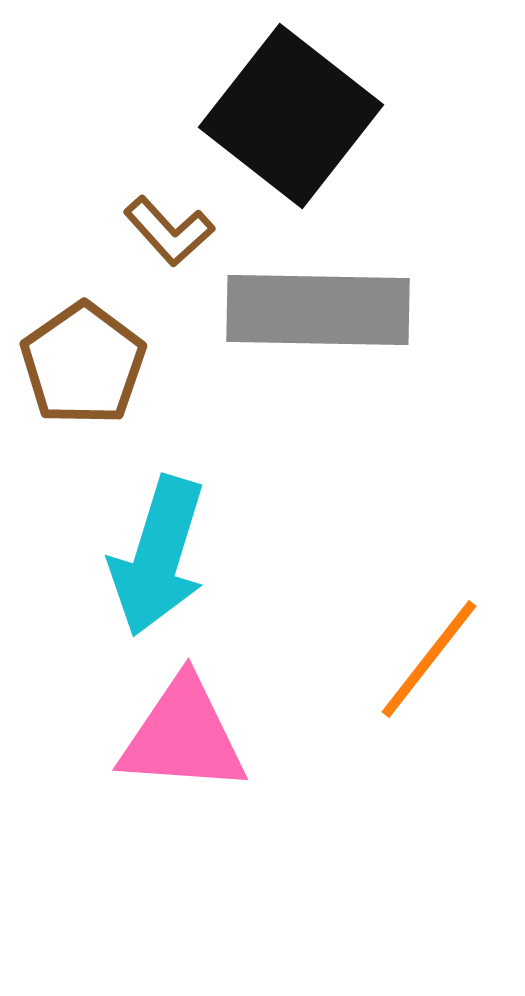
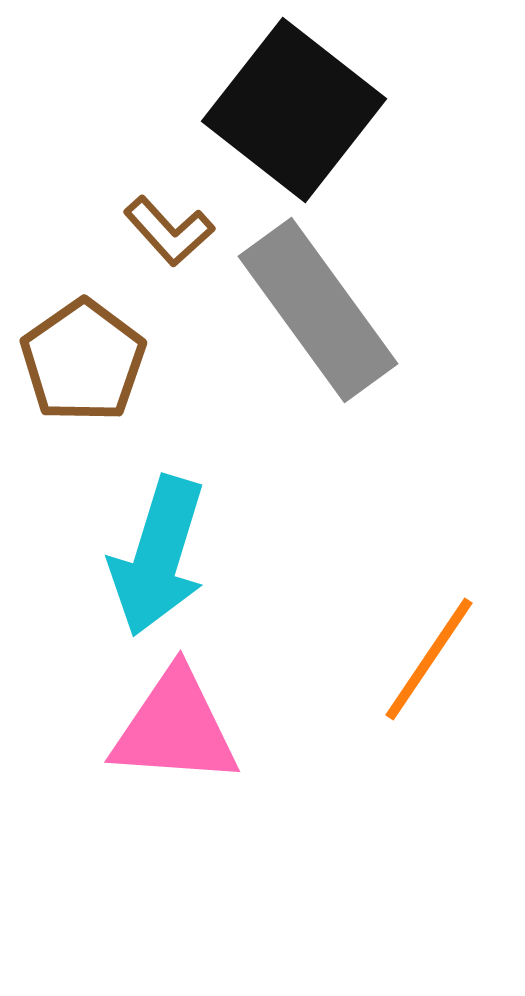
black square: moved 3 px right, 6 px up
gray rectangle: rotated 53 degrees clockwise
brown pentagon: moved 3 px up
orange line: rotated 4 degrees counterclockwise
pink triangle: moved 8 px left, 8 px up
